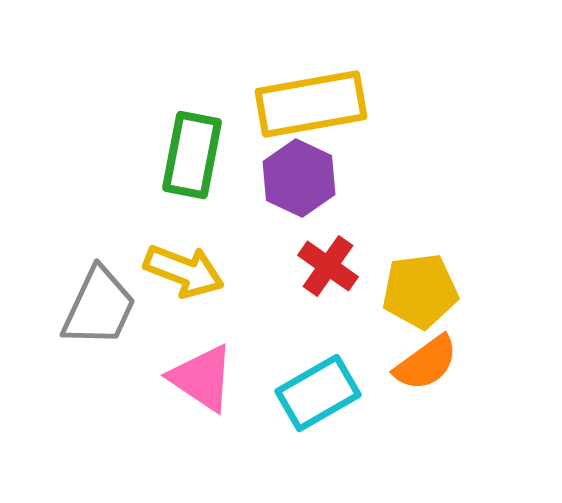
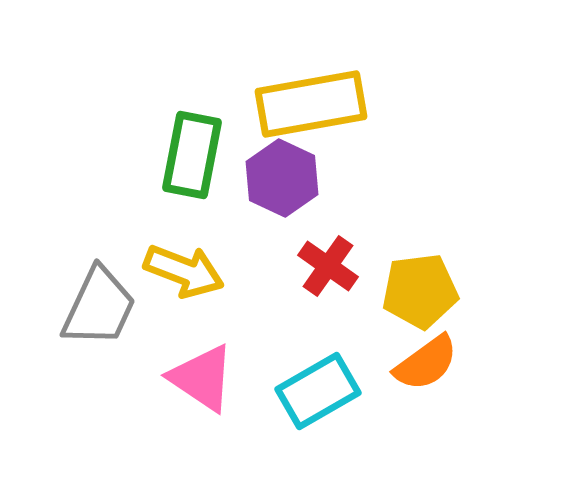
purple hexagon: moved 17 px left
cyan rectangle: moved 2 px up
